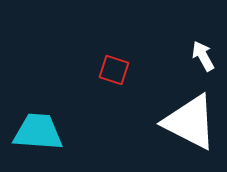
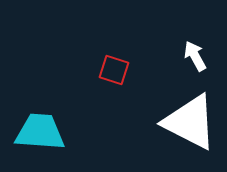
white arrow: moved 8 px left
cyan trapezoid: moved 2 px right
